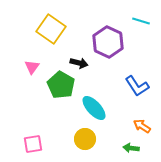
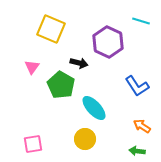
yellow square: rotated 12 degrees counterclockwise
green arrow: moved 6 px right, 3 px down
